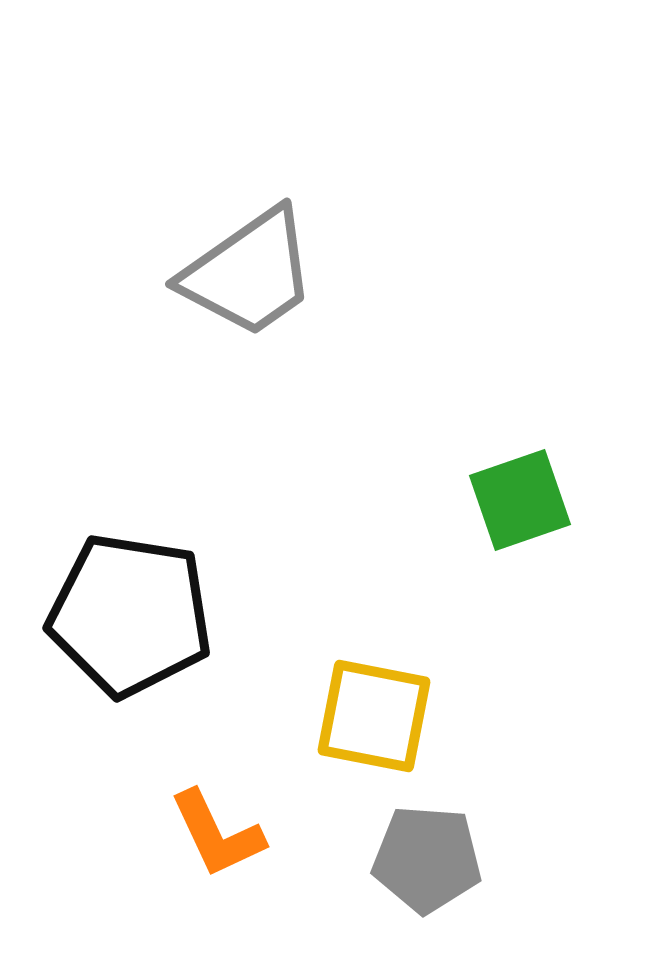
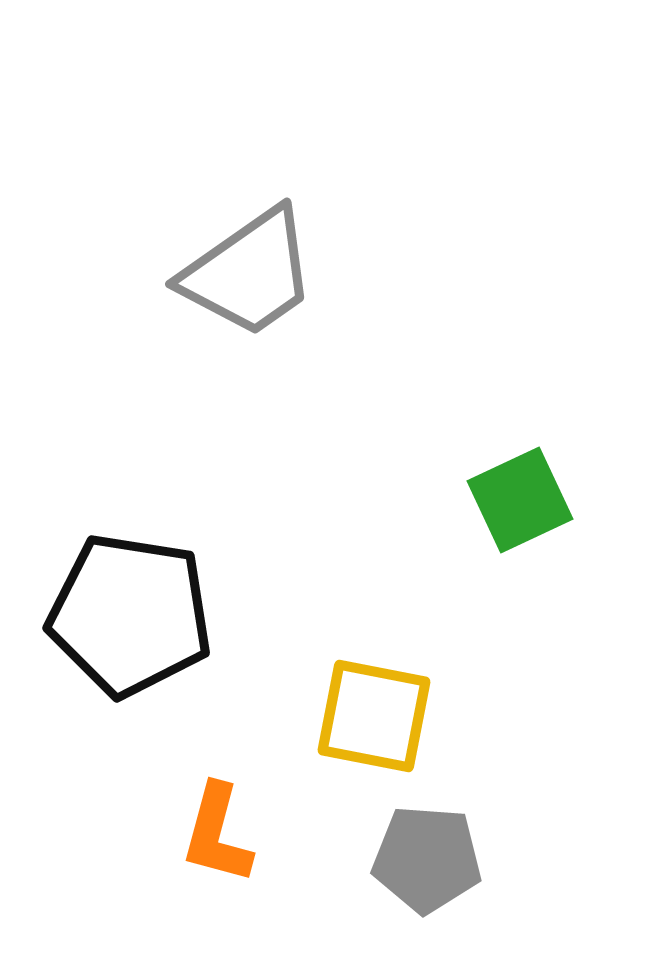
green square: rotated 6 degrees counterclockwise
orange L-shape: rotated 40 degrees clockwise
